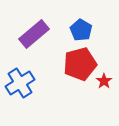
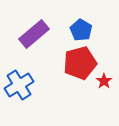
red pentagon: moved 1 px up
blue cross: moved 1 px left, 2 px down
